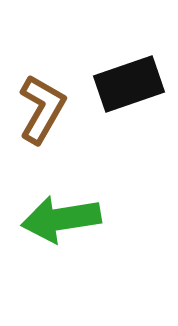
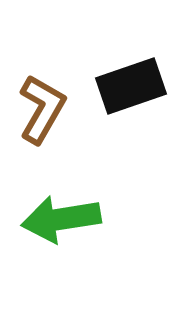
black rectangle: moved 2 px right, 2 px down
